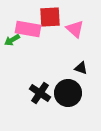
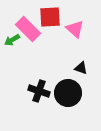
pink rectangle: rotated 35 degrees clockwise
black cross: moved 1 px left, 2 px up; rotated 15 degrees counterclockwise
